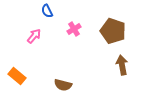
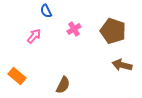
blue semicircle: moved 1 px left
brown arrow: rotated 66 degrees counterclockwise
brown semicircle: rotated 78 degrees counterclockwise
